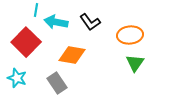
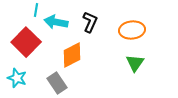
black L-shape: rotated 120 degrees counterclockwise
orange ellipse: moved 2 px right, 5 px up
orange diamond: rotated 36 degrees counterclockwise
